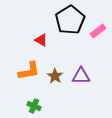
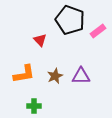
black pentagon: rotated 20 degrees counterclockwise
red triangle: moved 1 px left; rotated 16 degrees clockwise
orange L-shape: moved 5 px left, 3 px down
brown star: rotated 14 degrees clockwise
green cross: rotated 24 degrees counterclockwise
